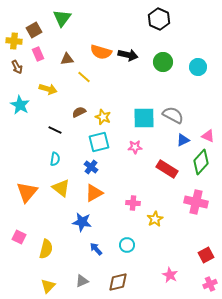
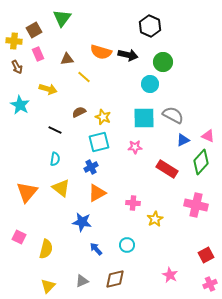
black hexagon at (159, 19): moved 9 px left, 7 px down
cyan circle at (198, 67): moved 48 px left, 17 px down
blue cross at (91, 167): rotated 24 degrees clockwise
orange triangle at (94, 193): moved 3 px right
pink cross at (196, 202): moved 3 px down
brown diamond at (118, 282): moved 3 px left, 3 px up
